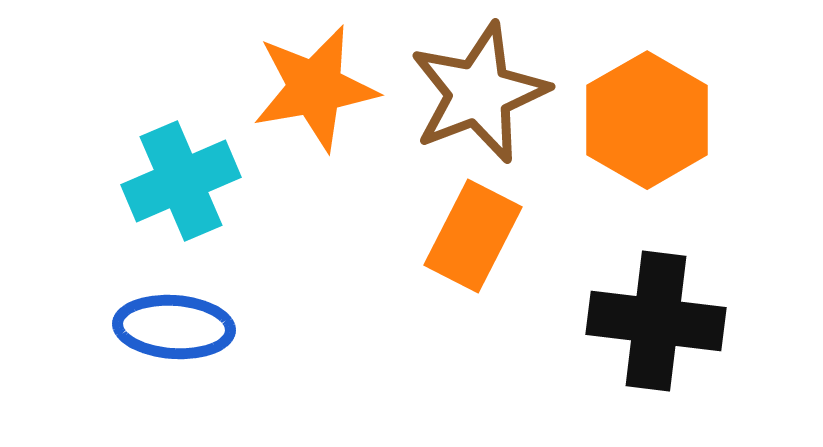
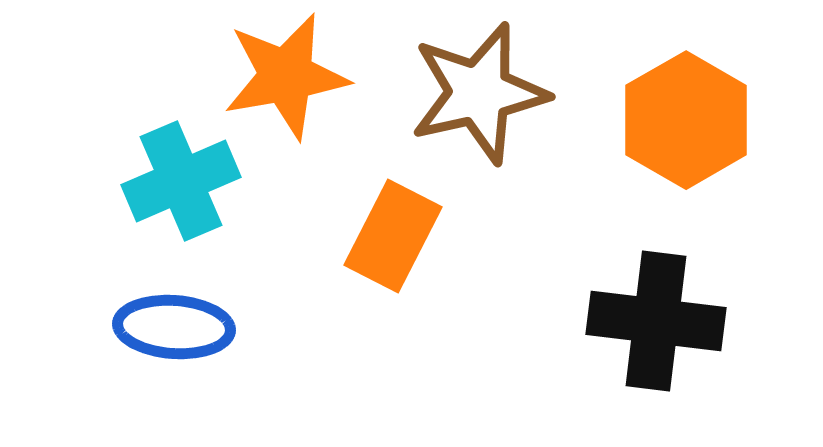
orange star: moved 29 px left, 12 px up
brown star: rotated 8 degrees clockwise
orange hexagon: moved 39 px right
orange rectangle: moved 80 px left
